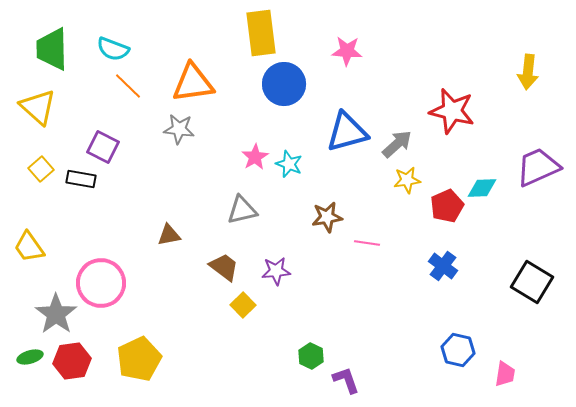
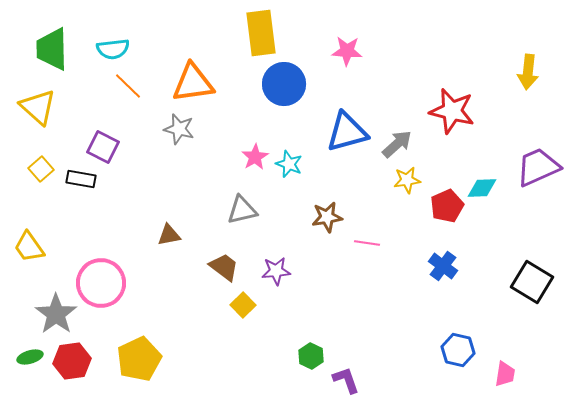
cyan semicircle at (113, 49): rotated 28 degrees counterclockwise
gray star at (179, 129): rotated 8 degrees clockwise
